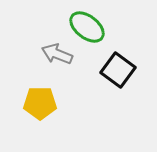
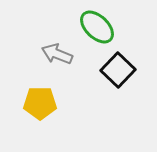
green ellipse: moved 10 px right; rotated 6 degrees clockwise
black square: rotated 8 degrees clockwise
